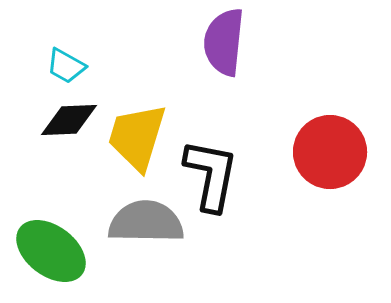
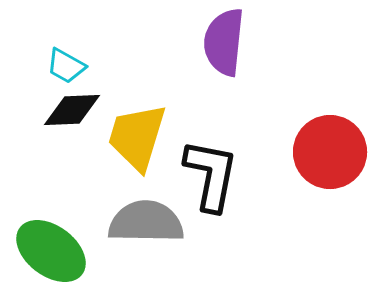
black diamond: moved 3 px right, 10 px up
